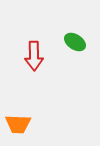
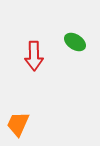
orange trapezoid: rotated 112 degrees clockwise
